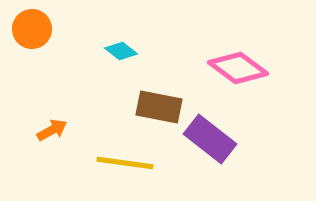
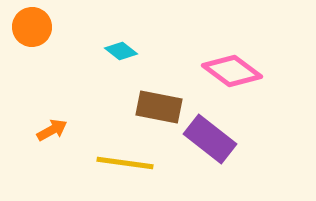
orange circle: moved 2 px up
pink diamond: moved 6 px left, 3 px down
